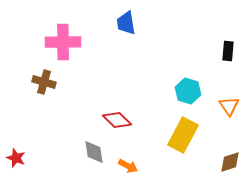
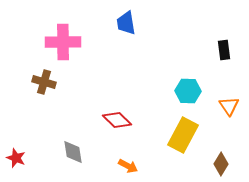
black rectangle: moved 4 px left, 1 px up; rotated 12 degrees counterclockwise
cyan hexagon: rotated 15 degrees counterclockwise
gray diamond: moved 21 px left
brown diamond: moved 9 px left, 2 px down; rotated 40 degrees counterclockwise
